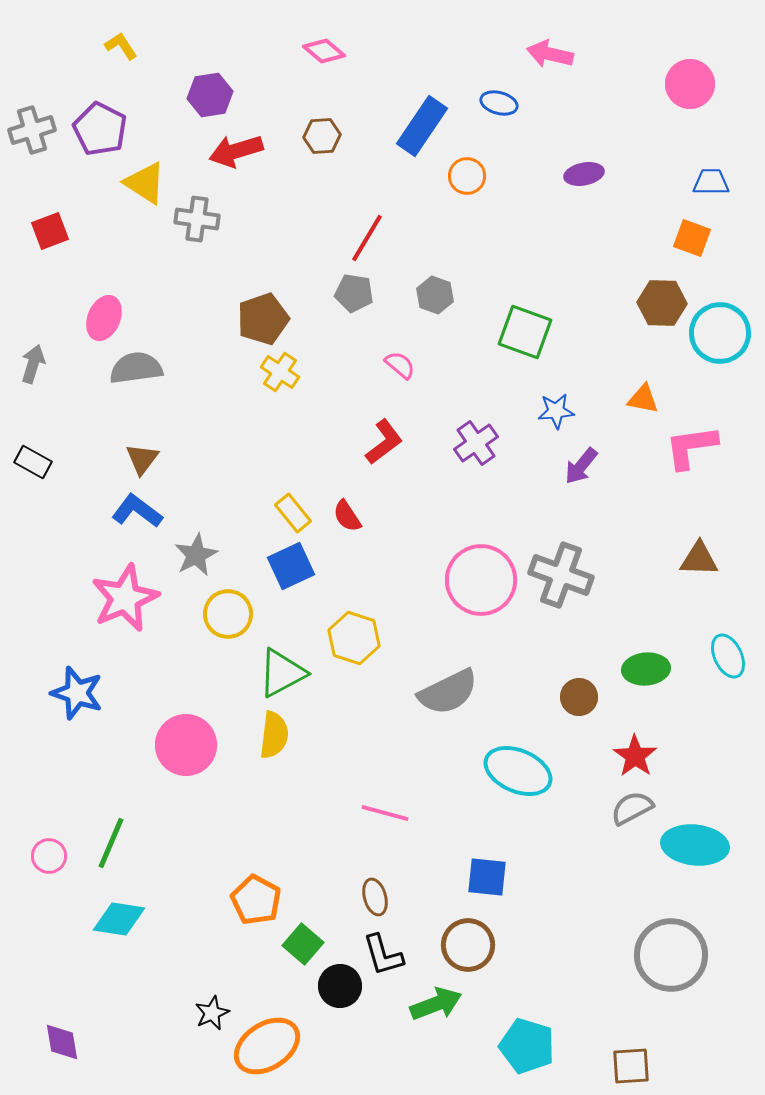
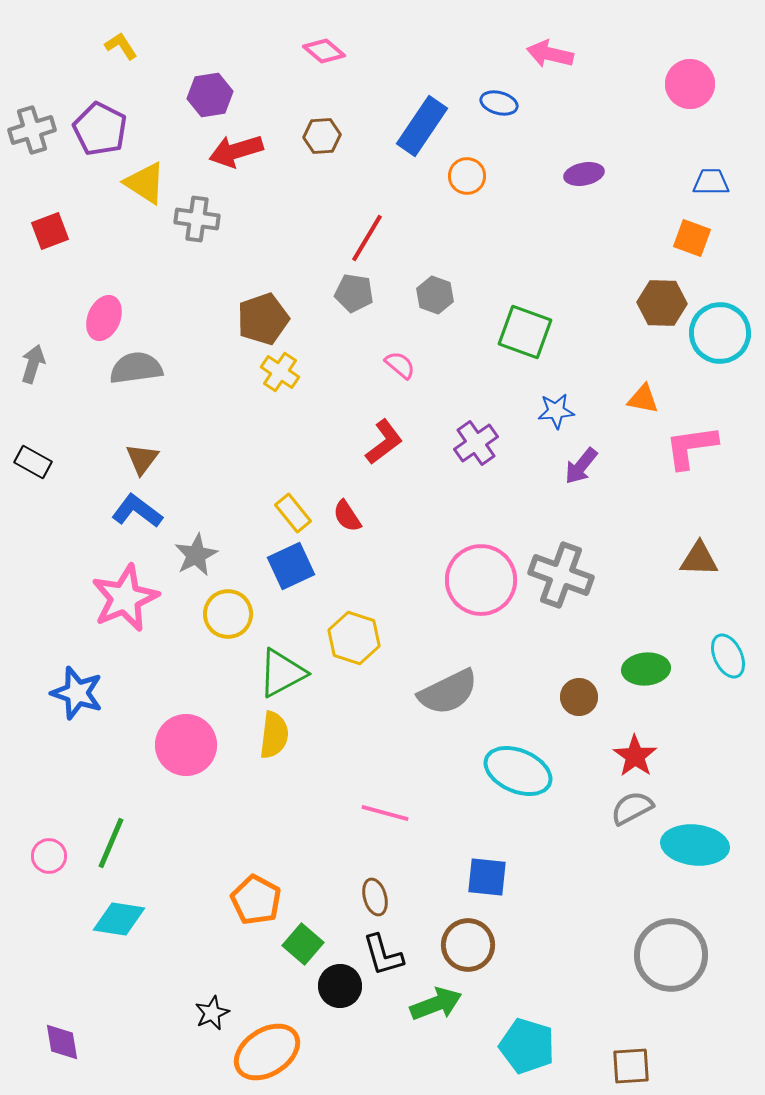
orange ellipse at (267, 1046): moved 6 px down
